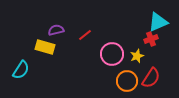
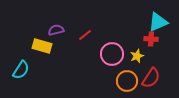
red cross: rotated 24 degrees clockwise
yellow rectangle: moved 3 px left, 1 px up
